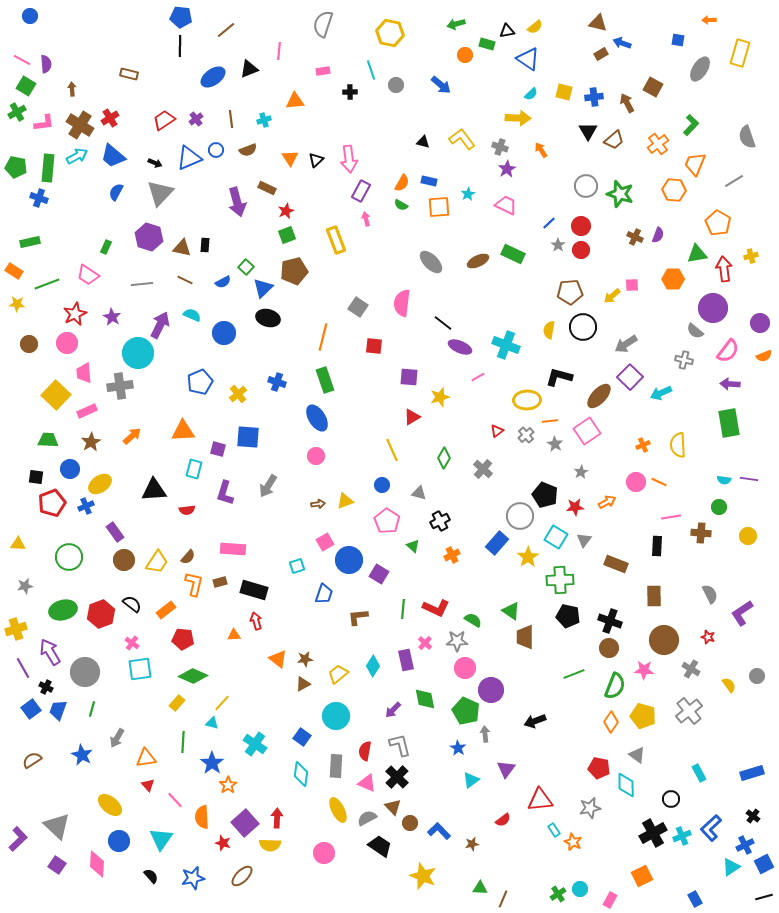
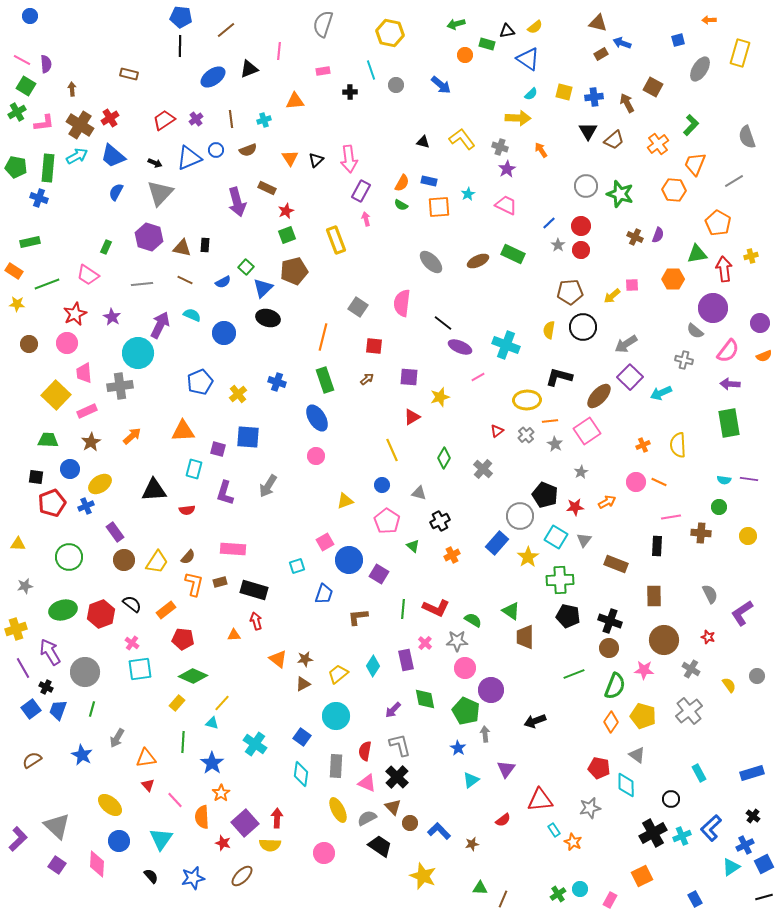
blue square at (678, 40): rotated 24 degrees counterclockwise
brown arrow at (318, 504): moved 49 px right, 125 px up; rotated 32 degrees counterclockwise
orange star at (228, 785): moved 7 px left, 8 px down
